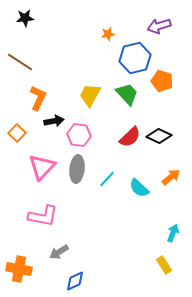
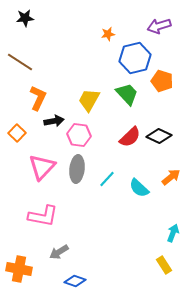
yellow trapezoid: moved 1 px left, 5 px down
blue diamond: rotated 45 degrees clockwise
